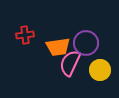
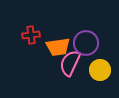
red cross: moved 6 px right
